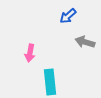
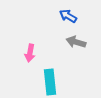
blue arrow: rotated 72 degrees clockwise
gray arrow: moved 9 px left
